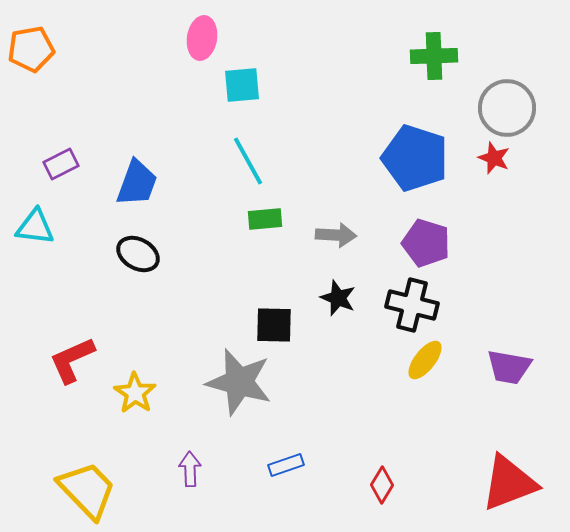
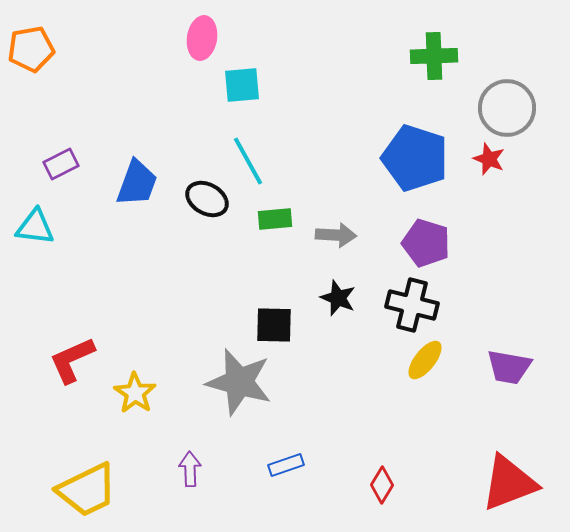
red star: moved 5 px left, 1 px down
green rectangle: moved 10 px right
black ellipse: moved 69 px right, 55 px up
yellow trapezoid: rotated 108 degrees clockwise
